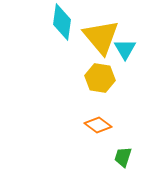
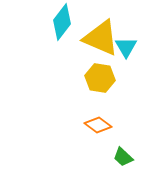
cyan diamond: rotated 30 degrees clockwise
yellow triangle: moved 1 px down; rotated 27 degrees counterclockwise
cyan triangle: moved 1 px right, 2 px up
green trapezoid: rotated 65 degrees counterclockwise
